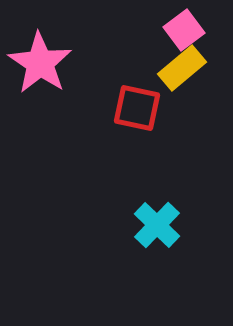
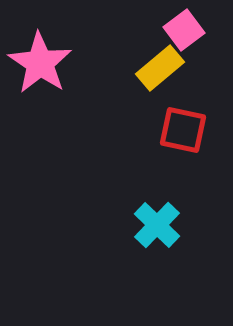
yellow rectangle: moved 22 px left
red square: moved 46 px right, 22 px down
